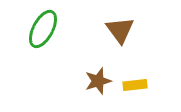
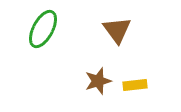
brown triangle: moved 3 px left
